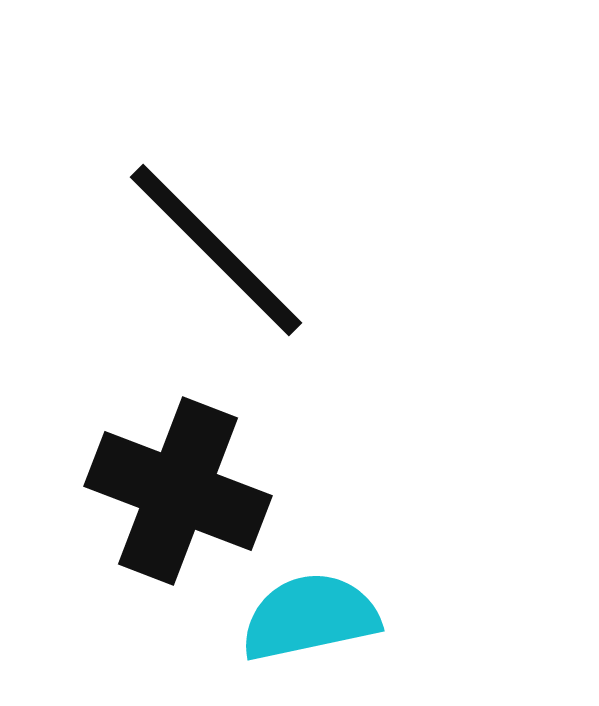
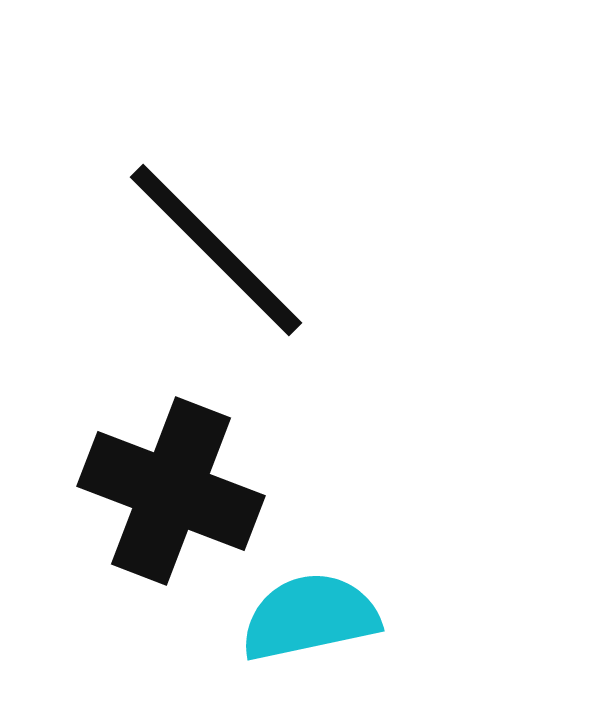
black cross: moved 7 px left
